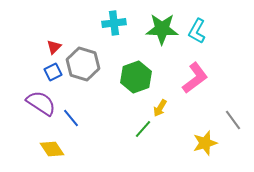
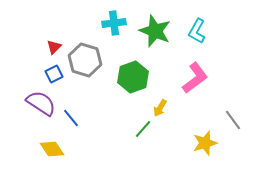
green star: moved 7 px left, 2 px down; rotated 20 degrees clockwise
gray hexagon: moved 2 px right, 4 px up
blue square: moved 1 px right, 2 px down
green hexagon: moved 3 px left
